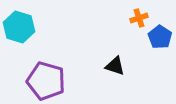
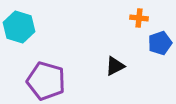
orange cross: rotated 24 degrees clockwise
blue pentagon: moved 6 px down; rotated 20 degrees clockwise
black triangle: rotated 45 degrees counterclockwise
